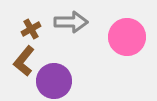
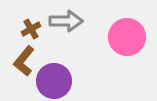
gray arrow: moved 5 px left, 1 px up
